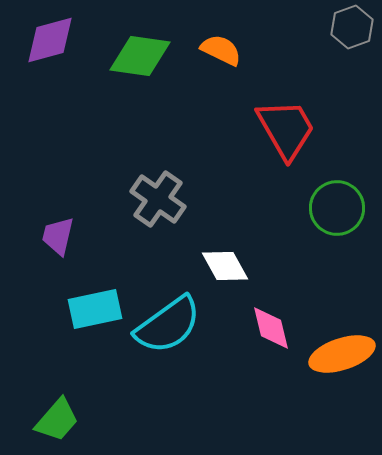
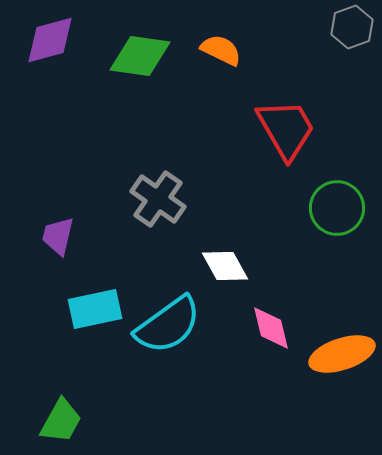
green trapezoid: moved 4 px right, 1 px down; rotated 12 degrees counterclockwise
